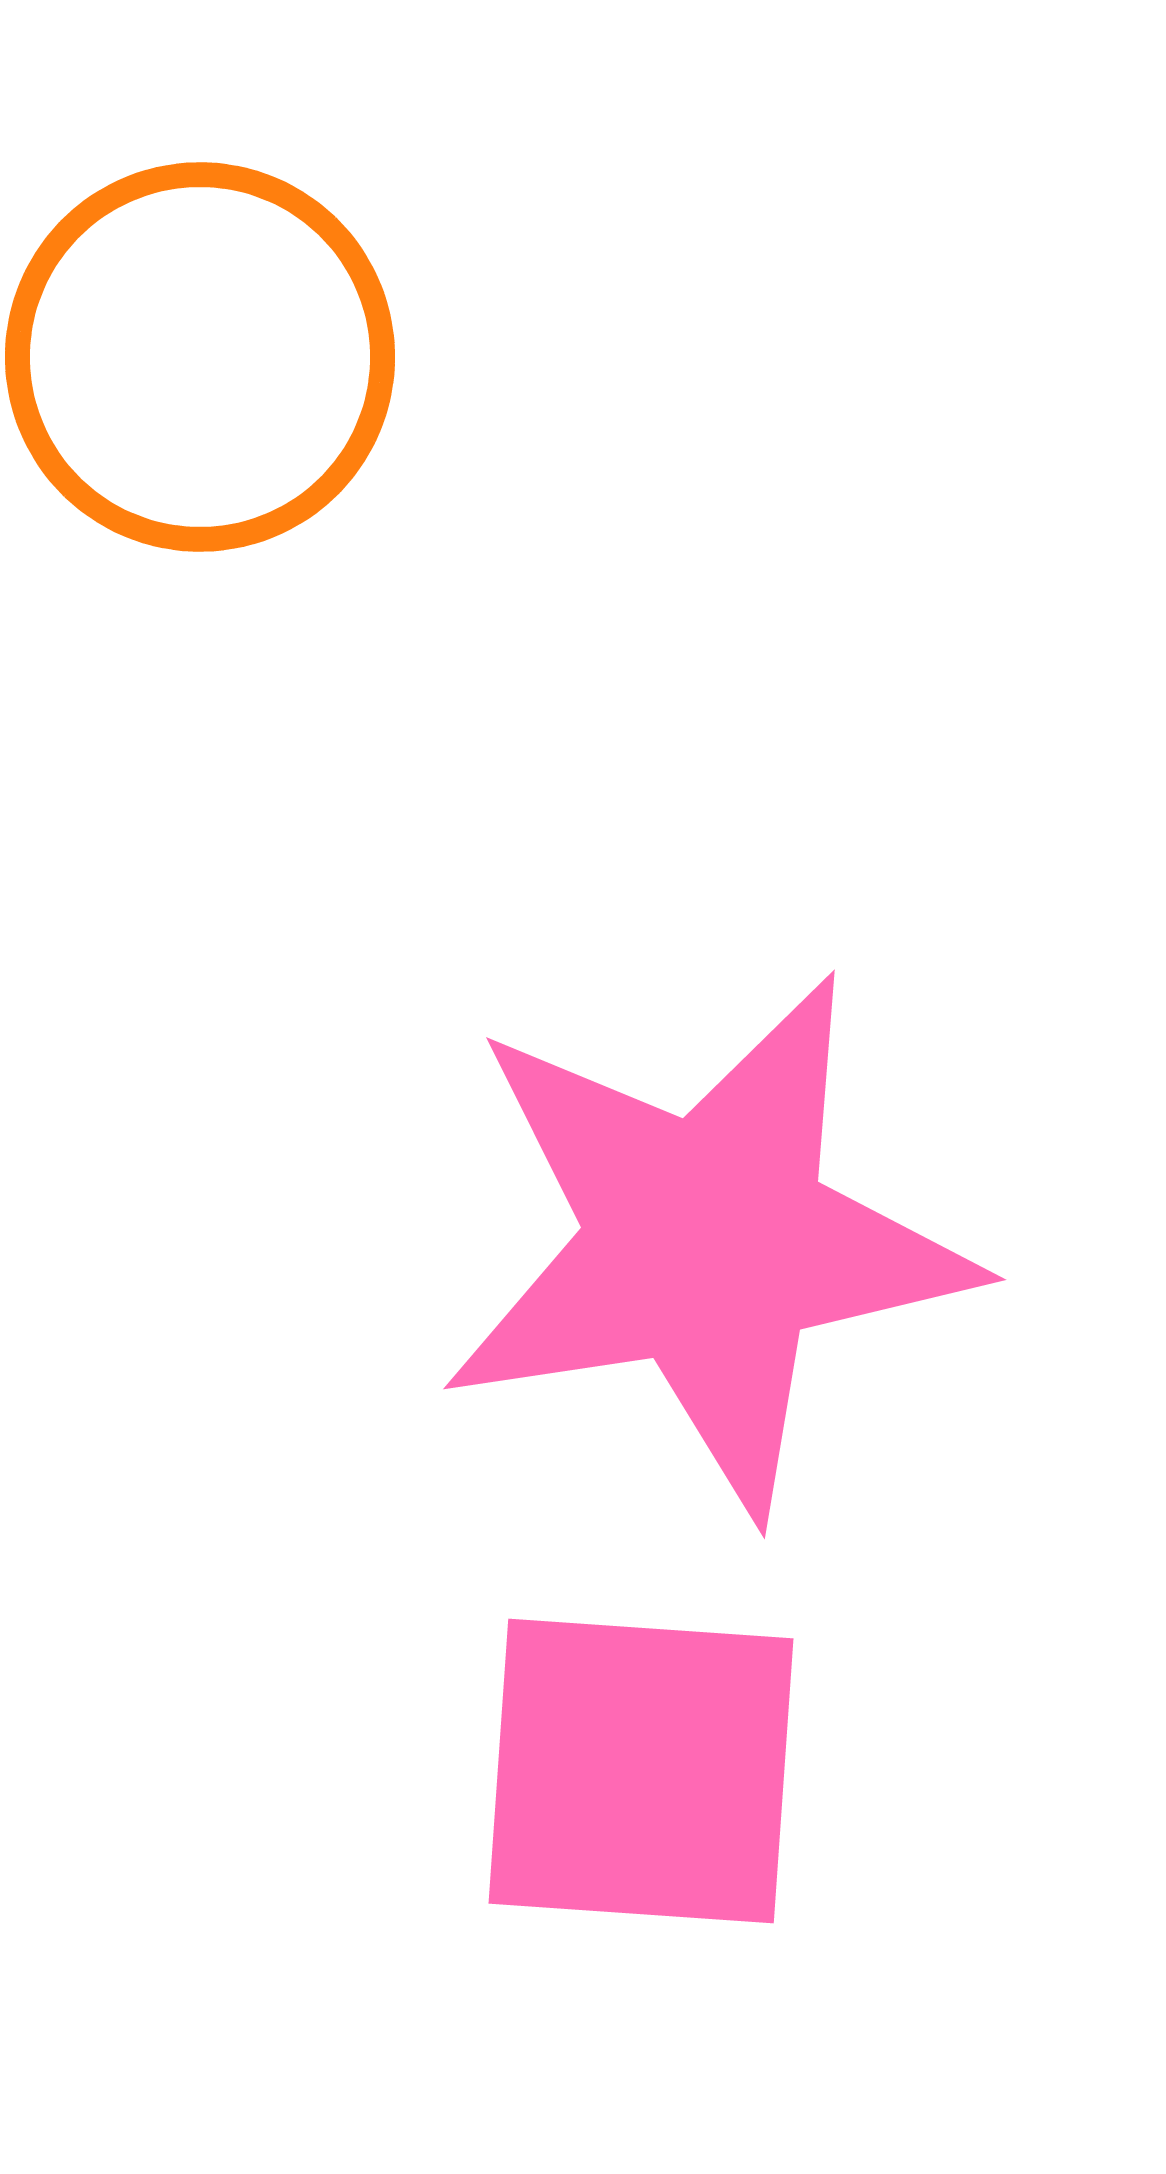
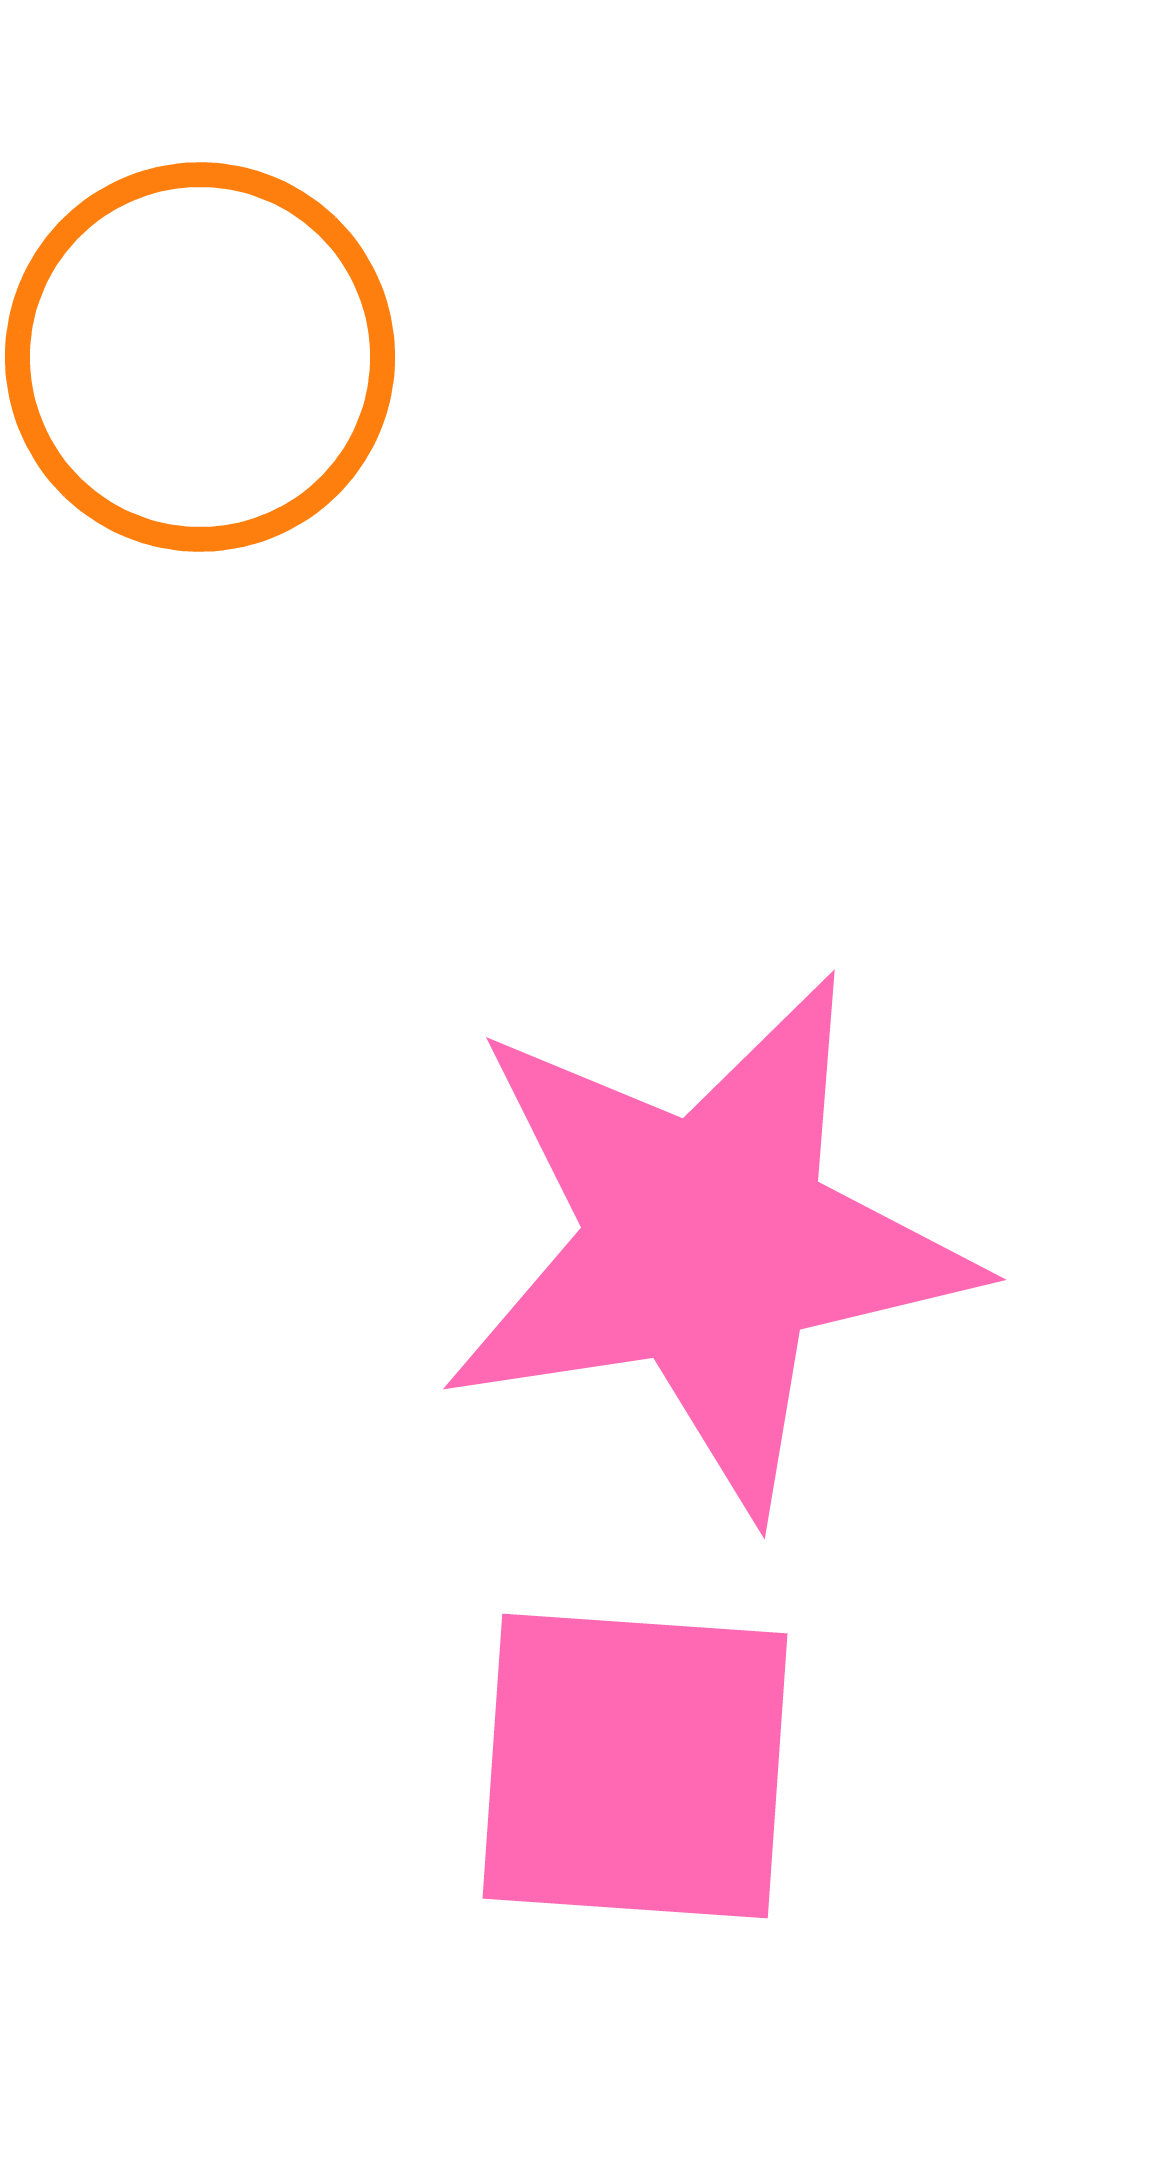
pink square: moved 6 px left, 5 px up
